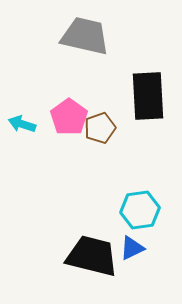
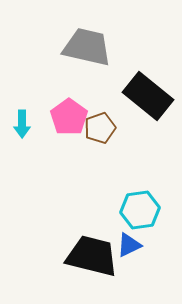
gray trapezoid: moved 2 px right, 11 px down
black rectangle: rotated 48 degrees counterclockwise
cyan arrow: rotated 108 degrees counterclockwise
blue triangle: moved 3 px left, 3 px up
